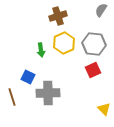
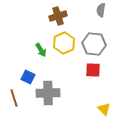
gray semicircle: rotated 24 degrees counterclockwise
green arrow: rotated 24 degrees counterclockwise
red square: rotated 28 degrees clockwise
brown line: moved 2 px right, 1 px down
